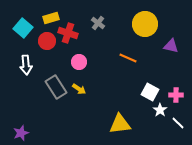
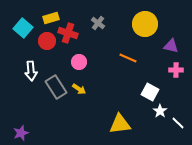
white arrow: moved 5 px right, 6 px down
pink cross: moved 25 px up
white star: moved 1 px down
